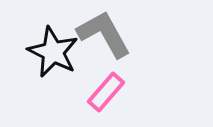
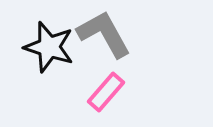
black star: moved 4 px left, 5 px up; rotated 9 degrees counterclockwise
